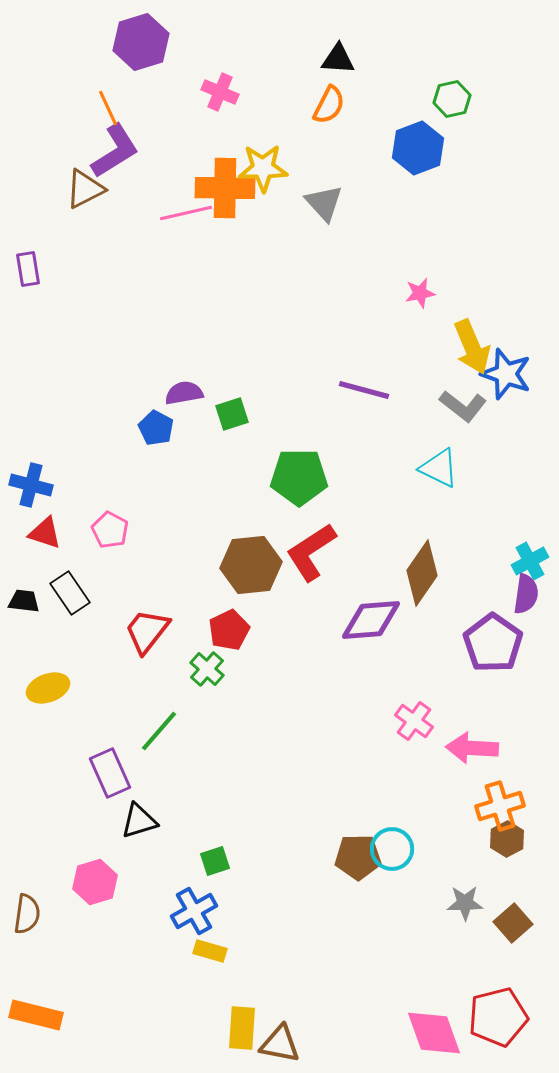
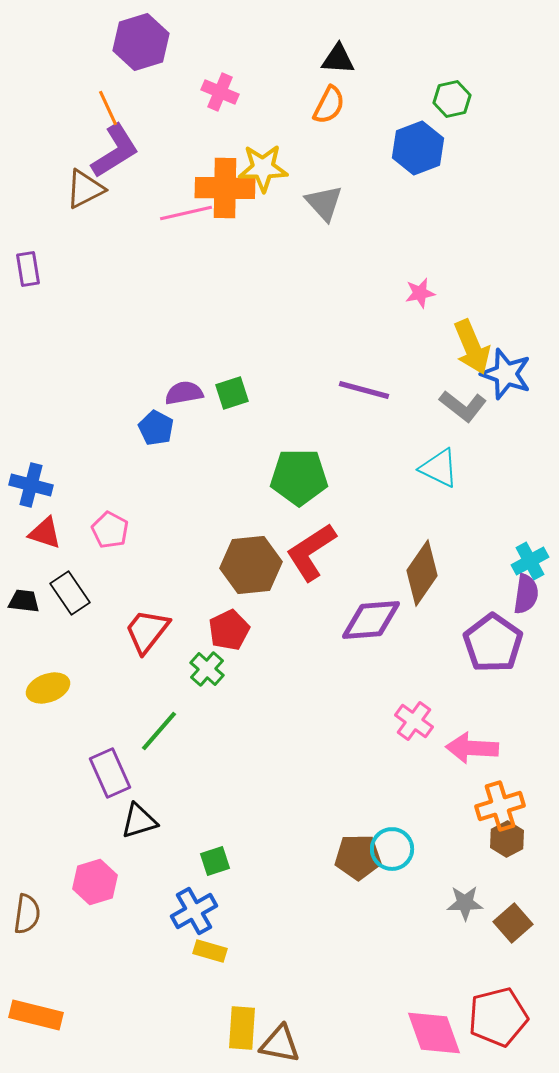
green square at (232, 414): moved 21 px up
